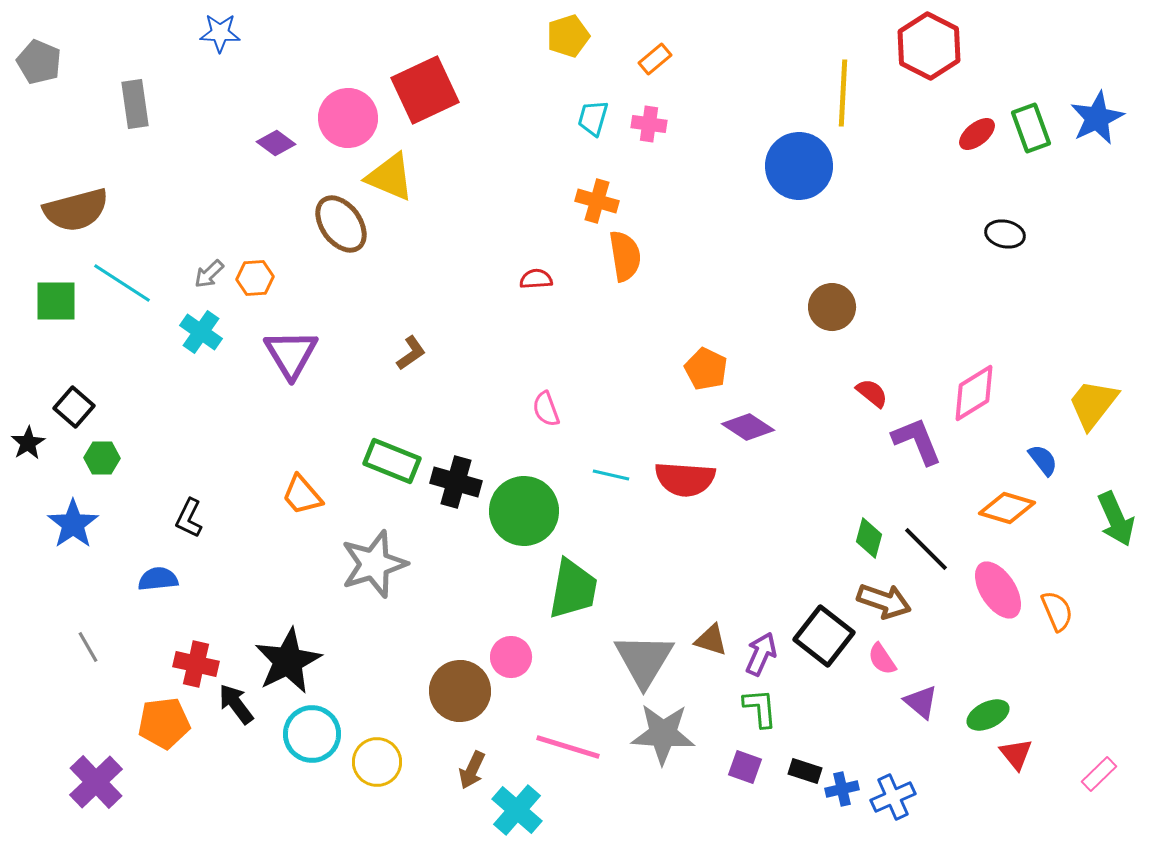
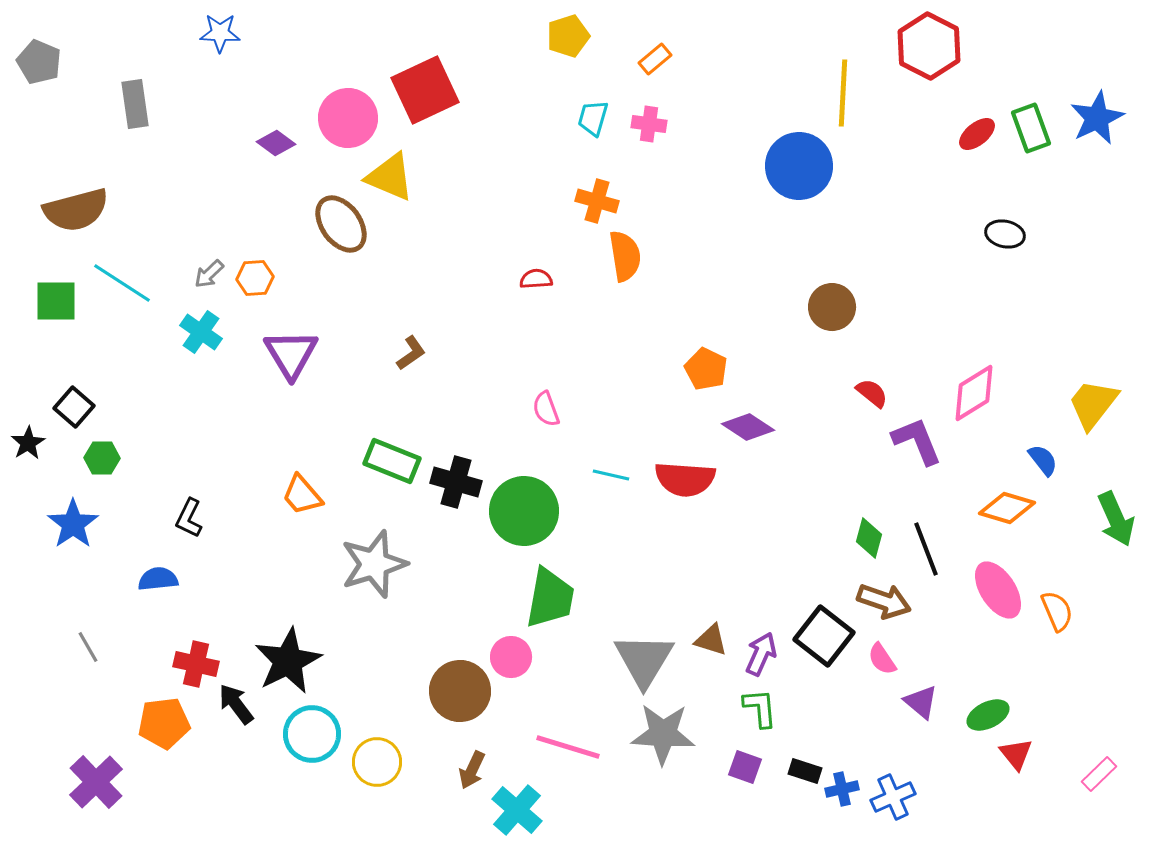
black line at (926, 549): rotated 24 degrees clockwise
green trapezoid at (573, 589): moved 23 px left, 9 px down
